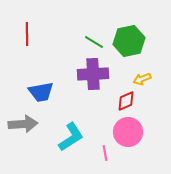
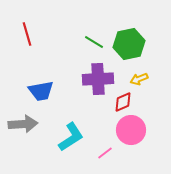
red line: rotated 15 degrees counterclockwise
green hexagon: moved 3 px down
purple cross: moved 5 px right, 5 px down
yellow arrow: moved 3 px left
blue trapezoid: moved 1 px up
red diamond: moved 3 px left, 1 px down
pink circle: moved 3 px right, 2 px up
pink line: rotated 63 degrees clockwise
